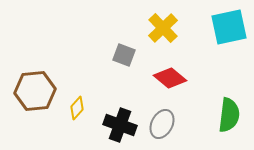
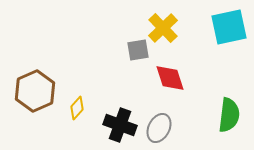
gray square: moved 14 px right, 5 px up; rotated 30 degrees counterclockwise
red diamond: rotated 32 degrees clockwise
brown hexagon: rotated 18 degrees counterclockwise
gray ellipse: moved 3 px left, 4 px down
